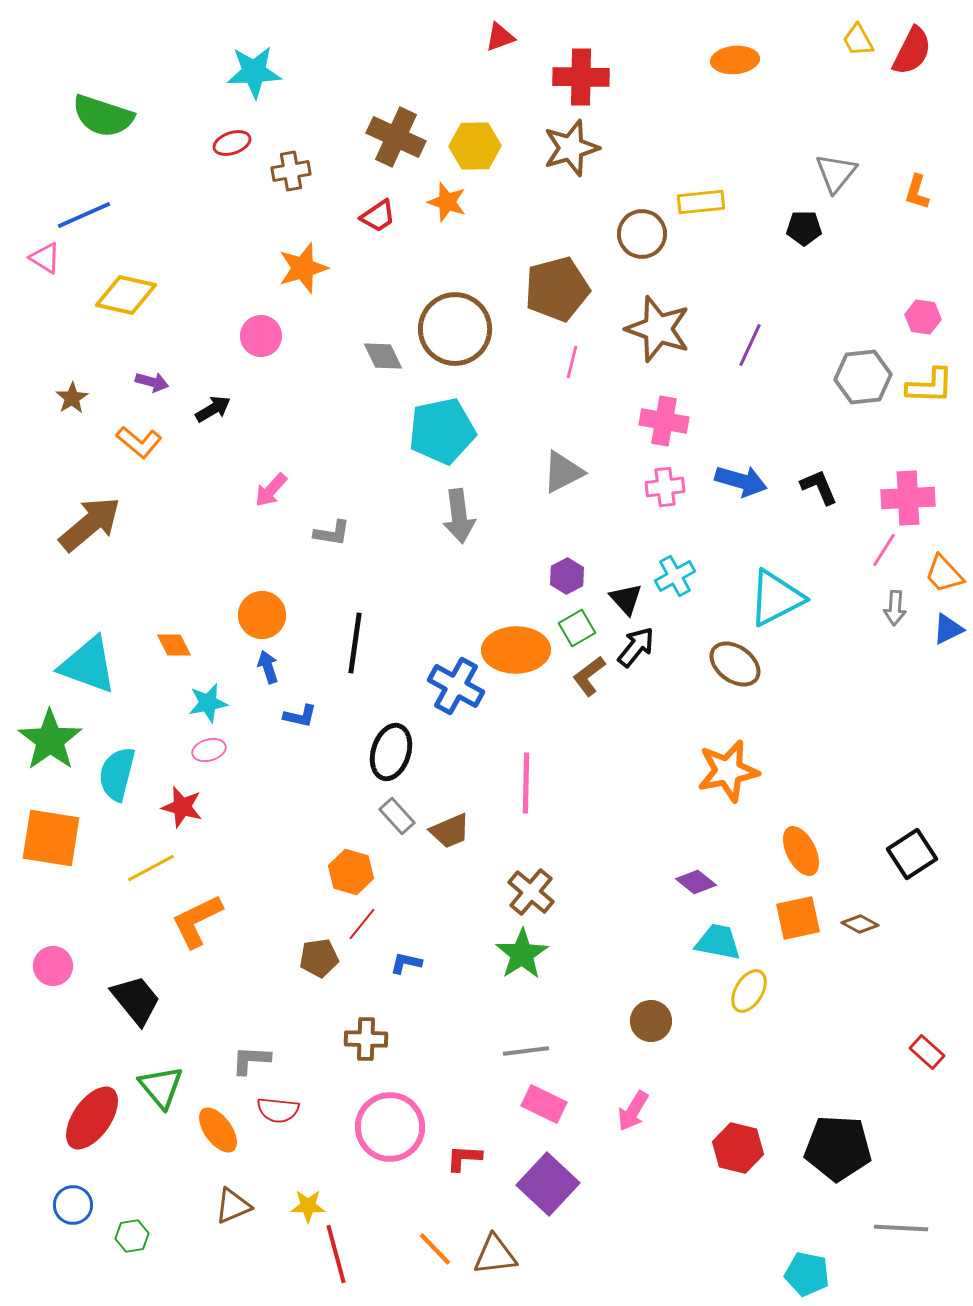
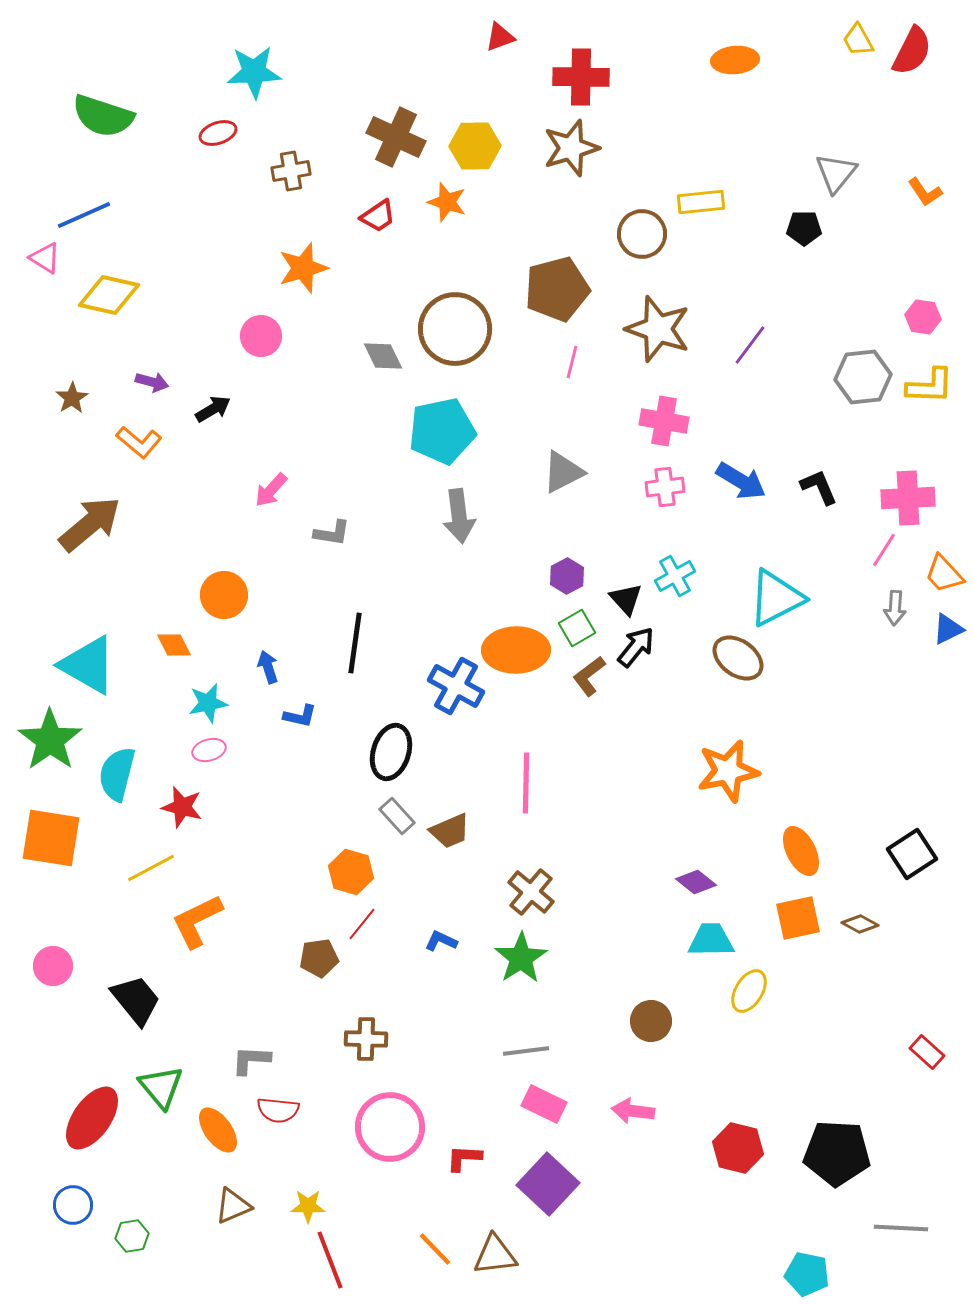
red ellipse at (232, 143): moved 14 px left, 10 px up
orange L-shape at (917, 192): moved 8 px right; rotated 51 degrees counterclockwise
yellow diamond at (126, 295): moved 17 px left
purple line at (750, 345): rotated 12 degrees clockwise
blue arrow at (741, 481): rotated 15 degrees clockwise
orange circle at (262, 615): moved 38 px left, 20 px up
brown ellipse at (735, 664): moved 3 px right, 6 px up
cyan triangle at (88, 665): rotated 10 degrees clockwise
cyan trapezoid at (718, 942): moved 7 px left, 2 px up; rotated 12 degrees counterclockwise
green star at (522, 954): moved 1 px left, 4 px down
blue L-shape at (406, 963): moved 35 px right, 22 px up; rotated 12 degrees clockwise
pink arrow at (633, 1111): rotated 66 degrees clockwise
black pentagon at (838, 1148): moved 1 px left, 5 px down
red line at (336, 1254): moved 6 px left, 6 px down; rotated 6 degrees counterclockwise
